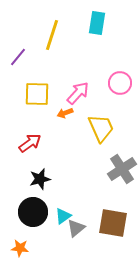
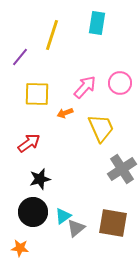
purple line: moved 2 px right
pink arrow: moved 7 px right, 6 px up
red arrow: moved 1 px left
